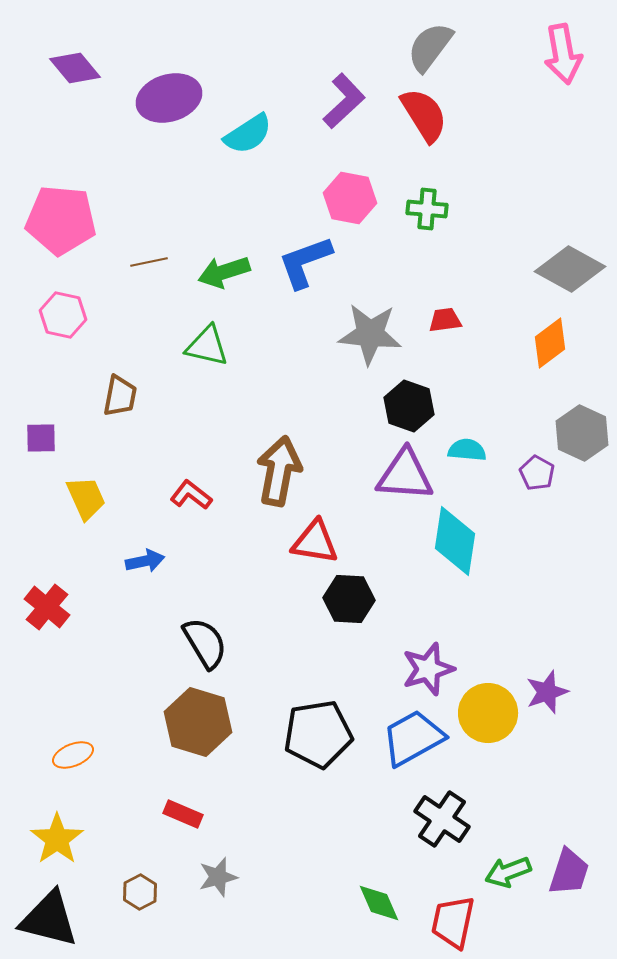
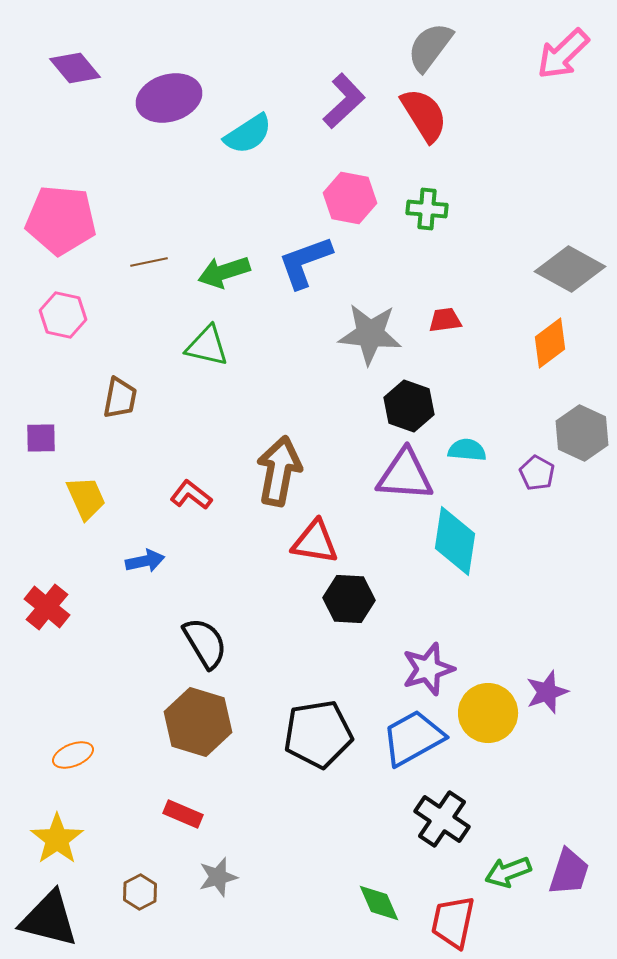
pink arrow at (563, 54): rotated 56 degrees clockwise
brown trapezoid at (120, 396): moved 2 px down
